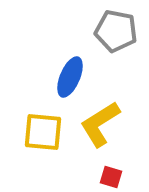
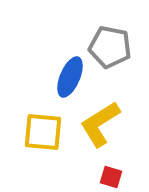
gray pentagon: moved 6 px left, 16 px down
